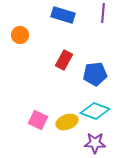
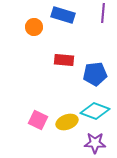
orange circle: moved 14 px right, 8 px up
red rectangle: rotated 66 degrees clockwise
